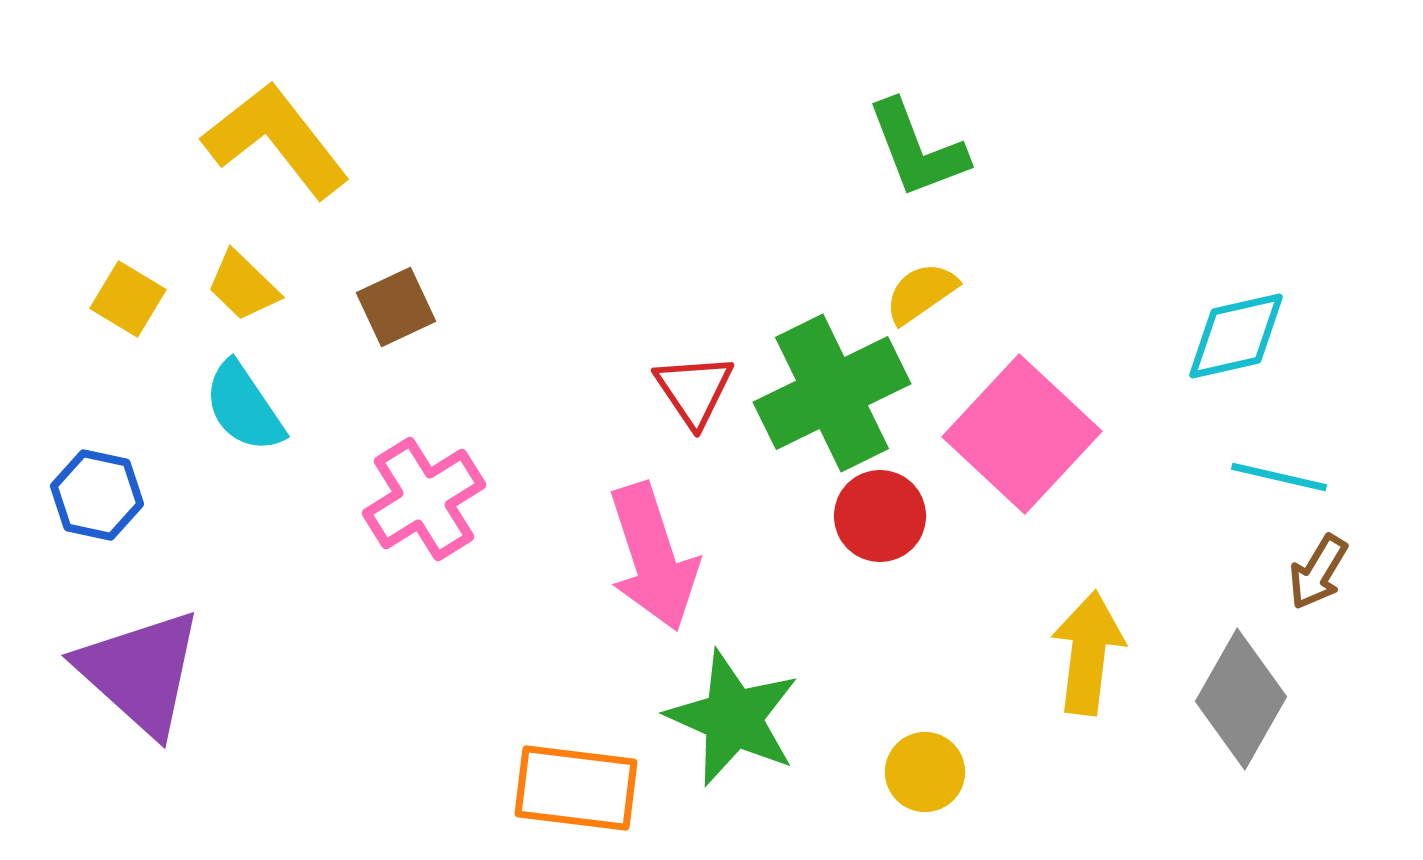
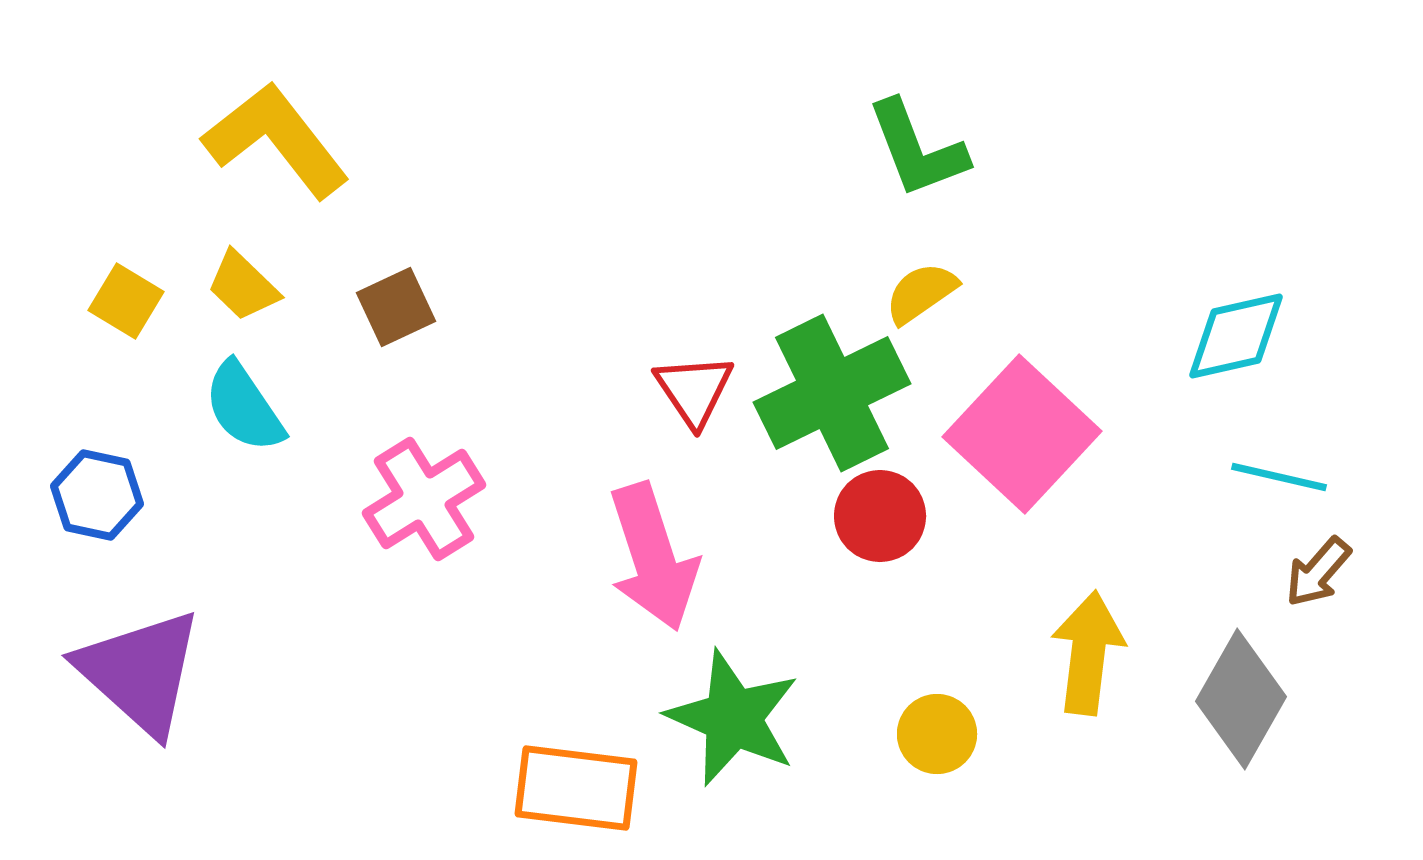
yellow square: moved 2 px left, 2 px down
brown arrow: rotated 10 degrees clockwise
yellow circle: moved 12 px right, 38 px up
